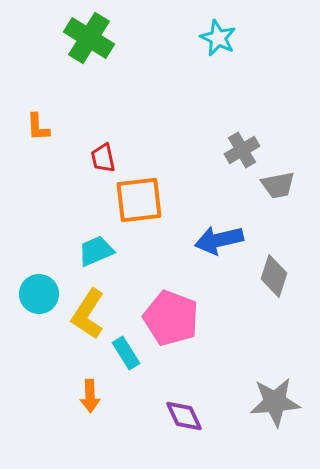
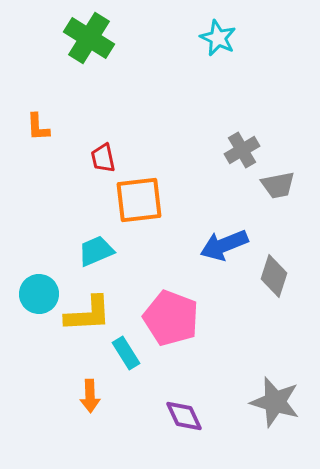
blue arrow: moved 5 px right, 5 px down; rotated 9 degrees counterclockwise
yellow L-shape: rotated 126 degrees counterclockwise
gray star: rotated 21 degrees clockwise
